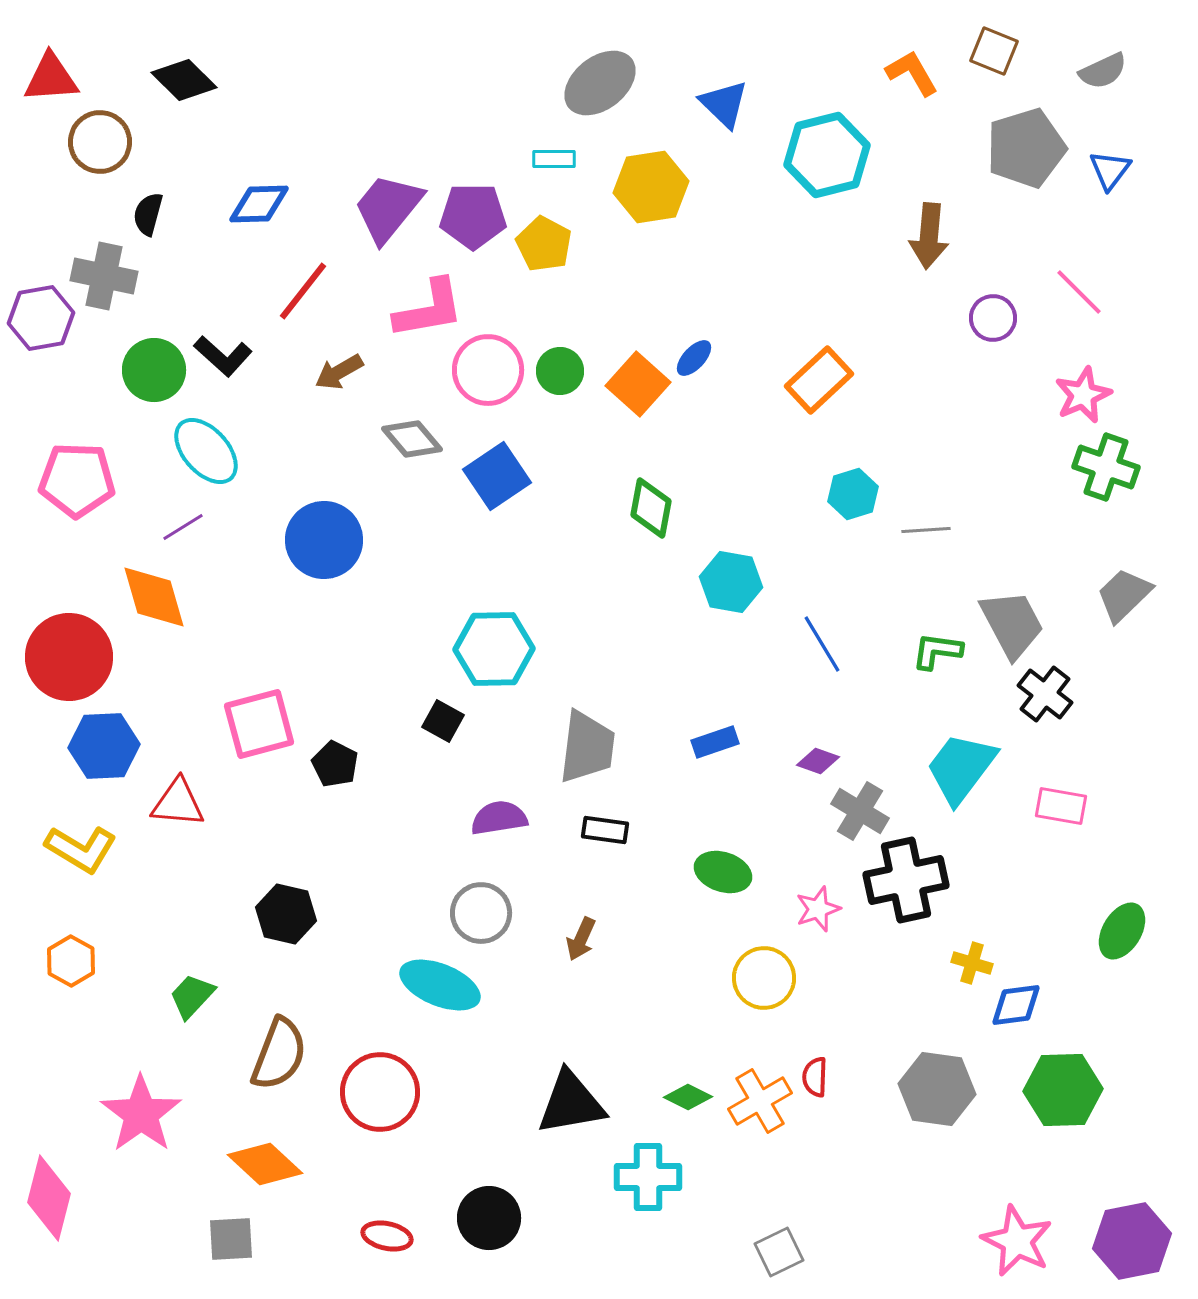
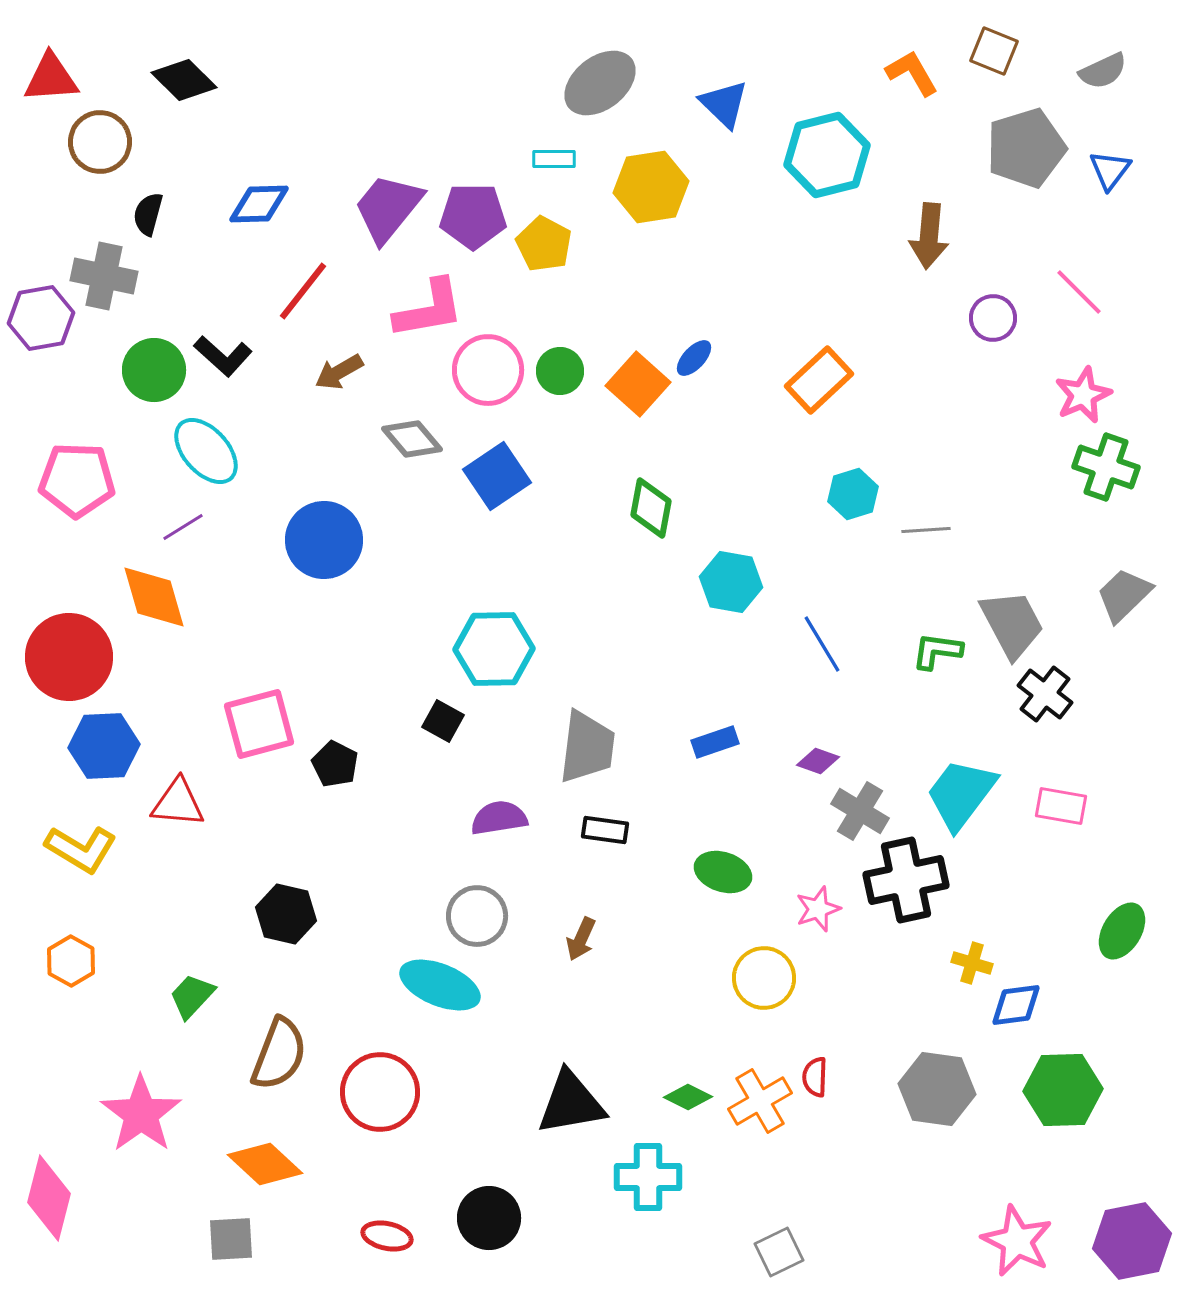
cyan trapezoid at (961, 768): moved 26 px down
gray circle at (481, 913): moved 4 px left, 3 px down
